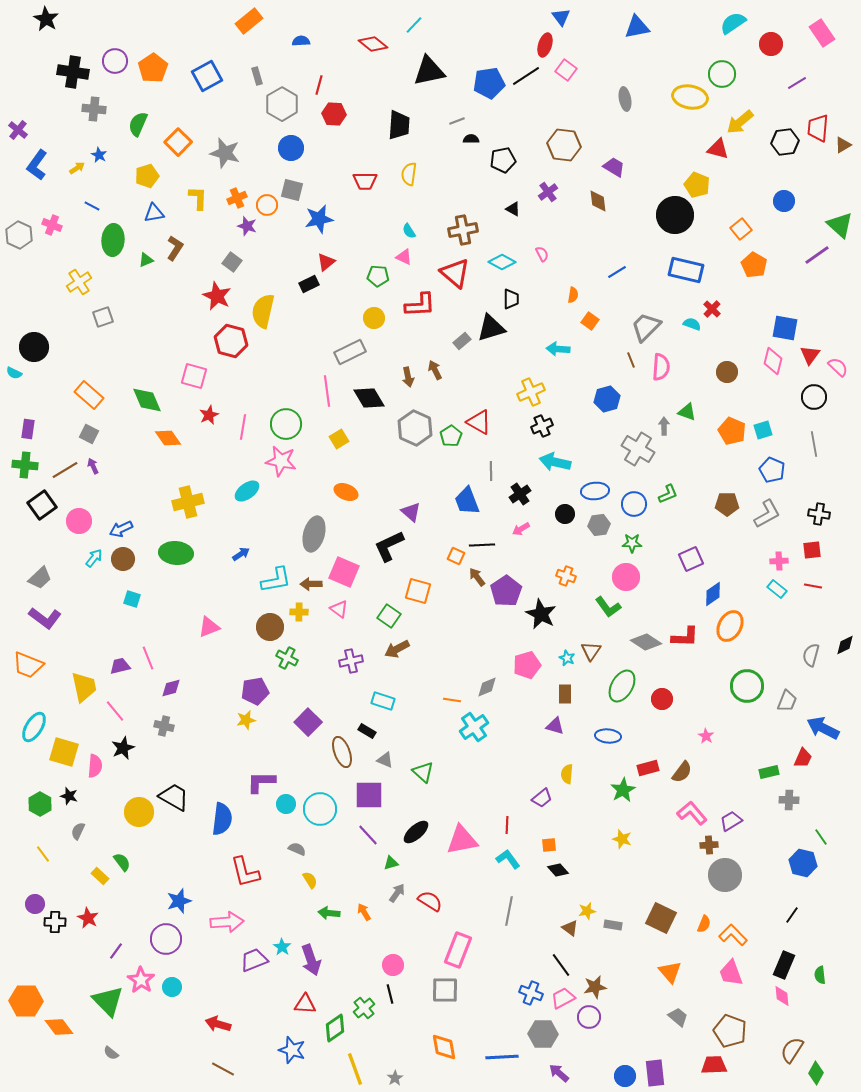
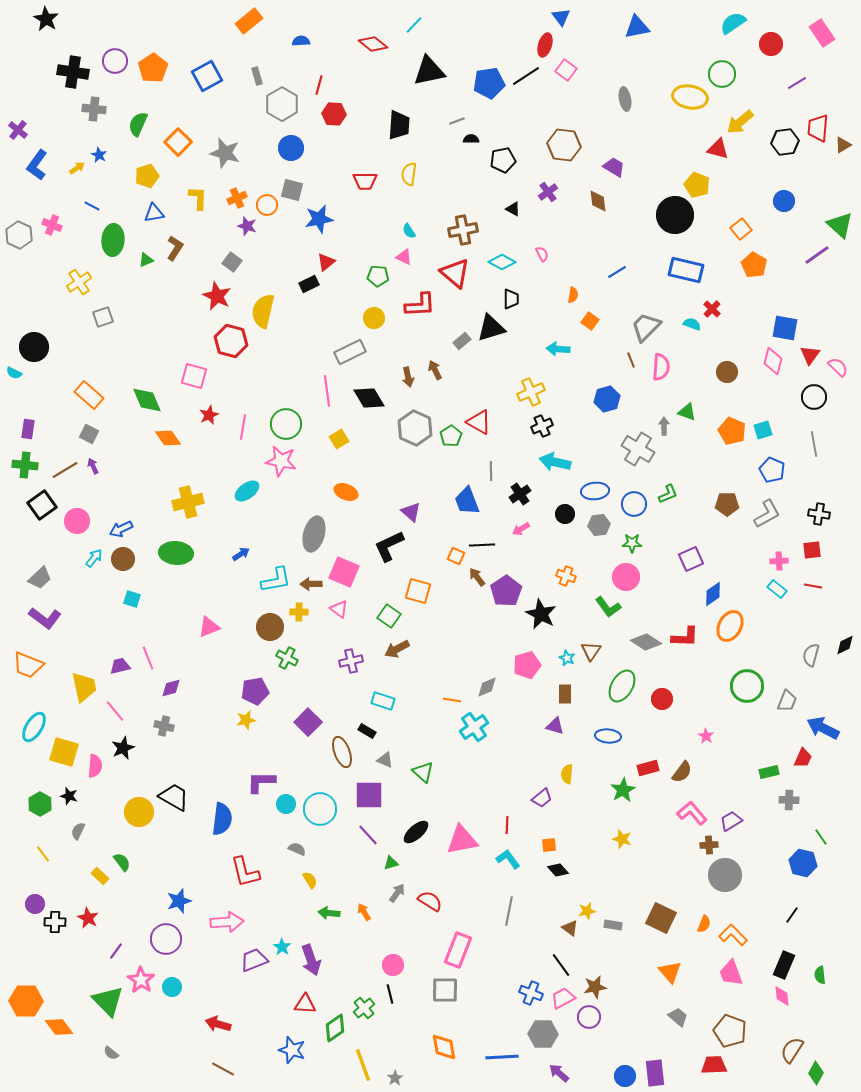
pink circle at (79, 521): moved 2 px left
yellow line at (355, 1069): moved 8 px right, 4 px up
